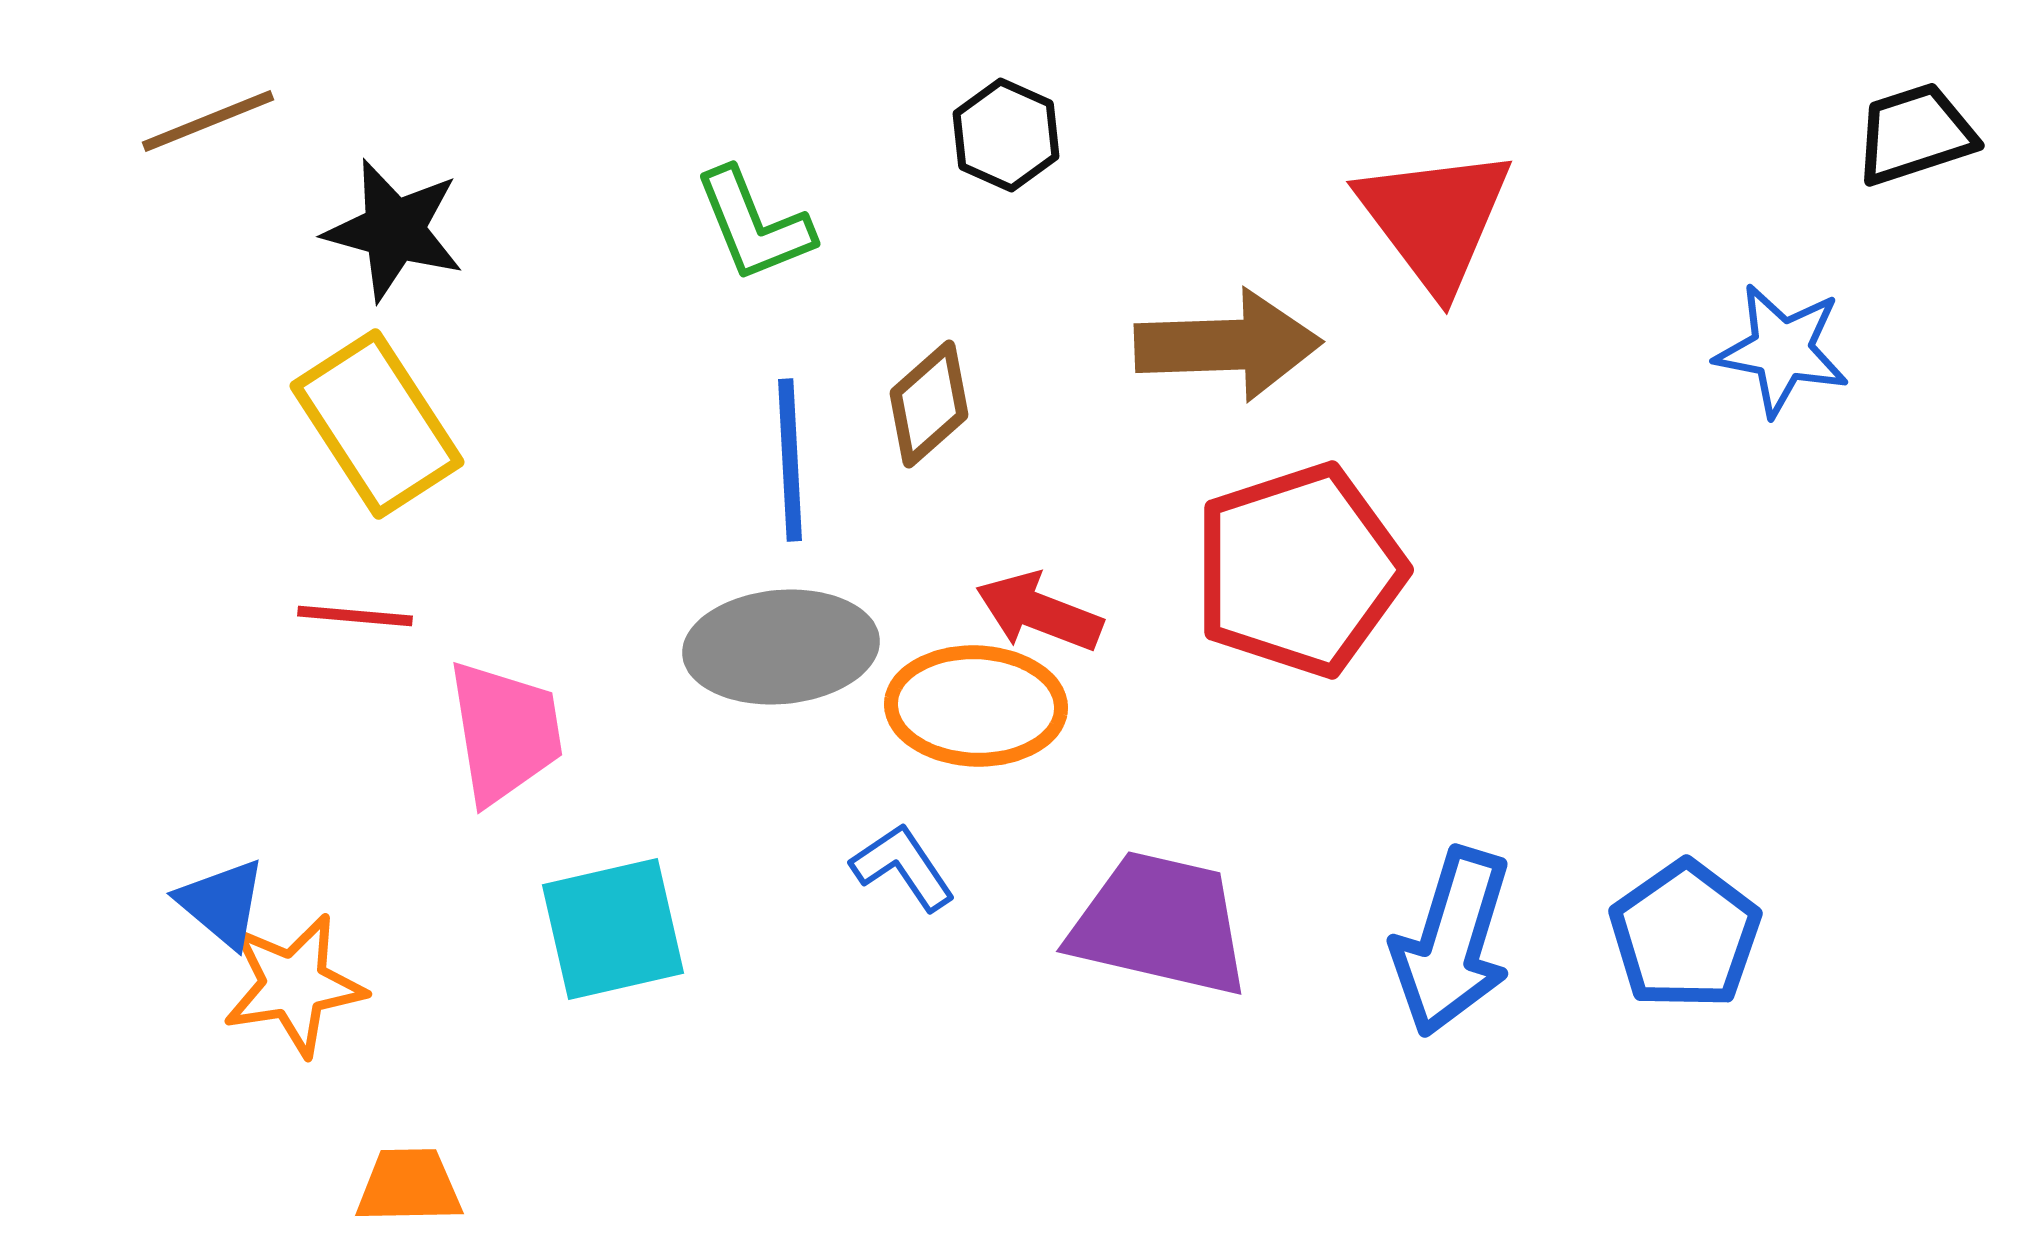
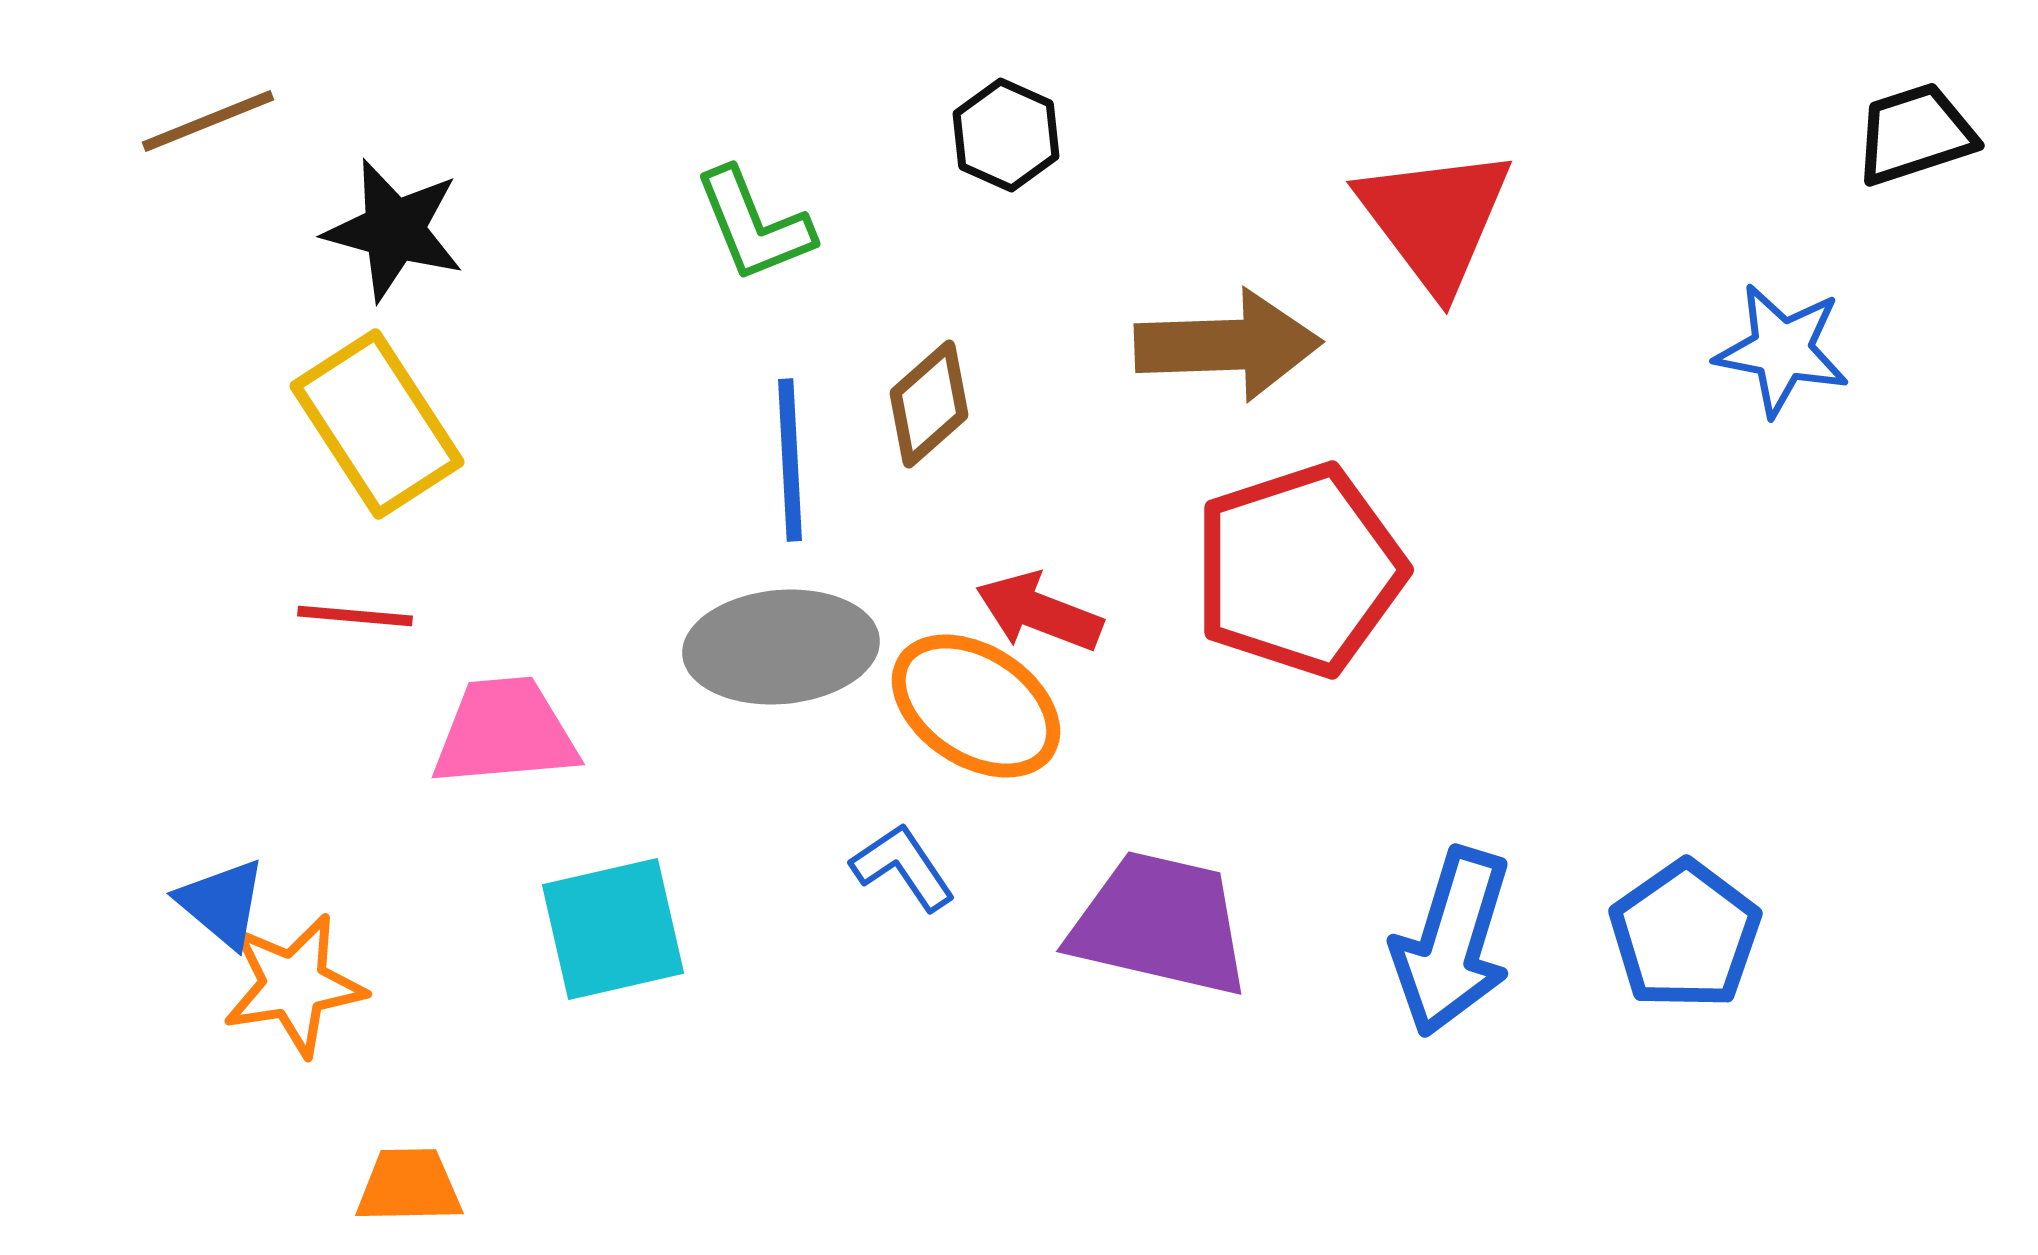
orange ellipse: rotated 31 degrees clockwise
pink trapezoid: rotated 86 degrees counterclockwise
